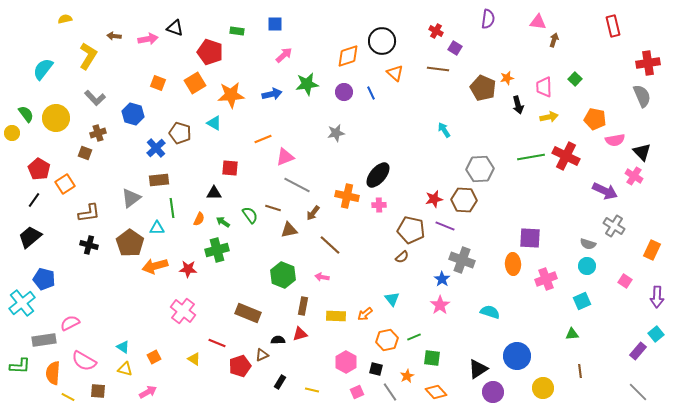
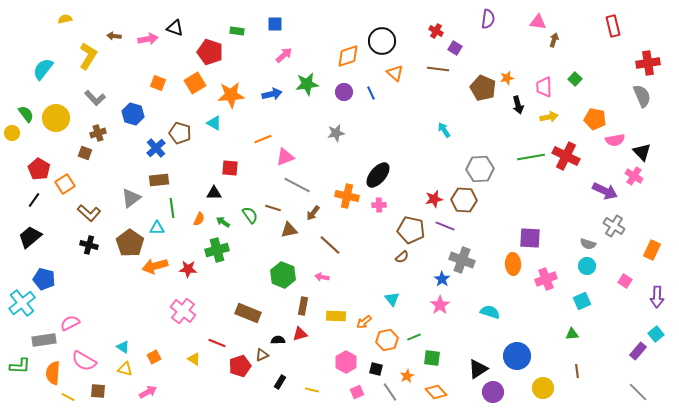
brown L-shape at (89, 213): rotated 50 degrees clockwise
orange arrow at (365, 314): moved 1 px left, 8 px down
brown line at (580, 371): moved 3 px left
